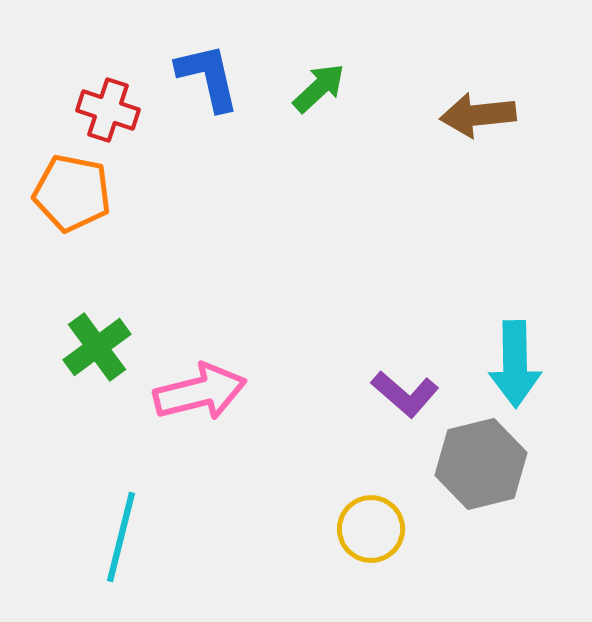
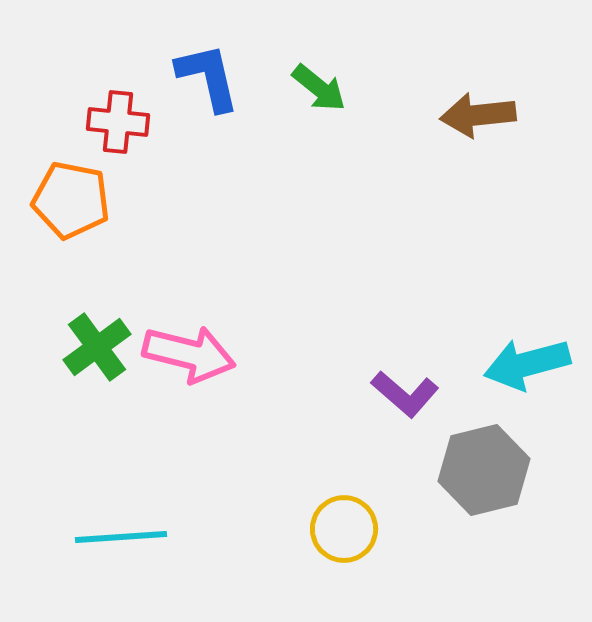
green arrow: rotated 82 degrees clockwise
red cross: moved 10 px right, 12 px down; rotated 12 degrees counterclockwise
orange pentagon: moved 1 px left, 7 px down
cyan arrow: moved 12 px right; rotated 76 degrees clockwise
pink arrow: moved 11 px left, 38 px up; rotated 28 degrees clockwise
gray hexagon: moved 3 px right, 6 px down
yellow circle: moved 27 px left
cyan line: rotated 72 degrees clockwise
